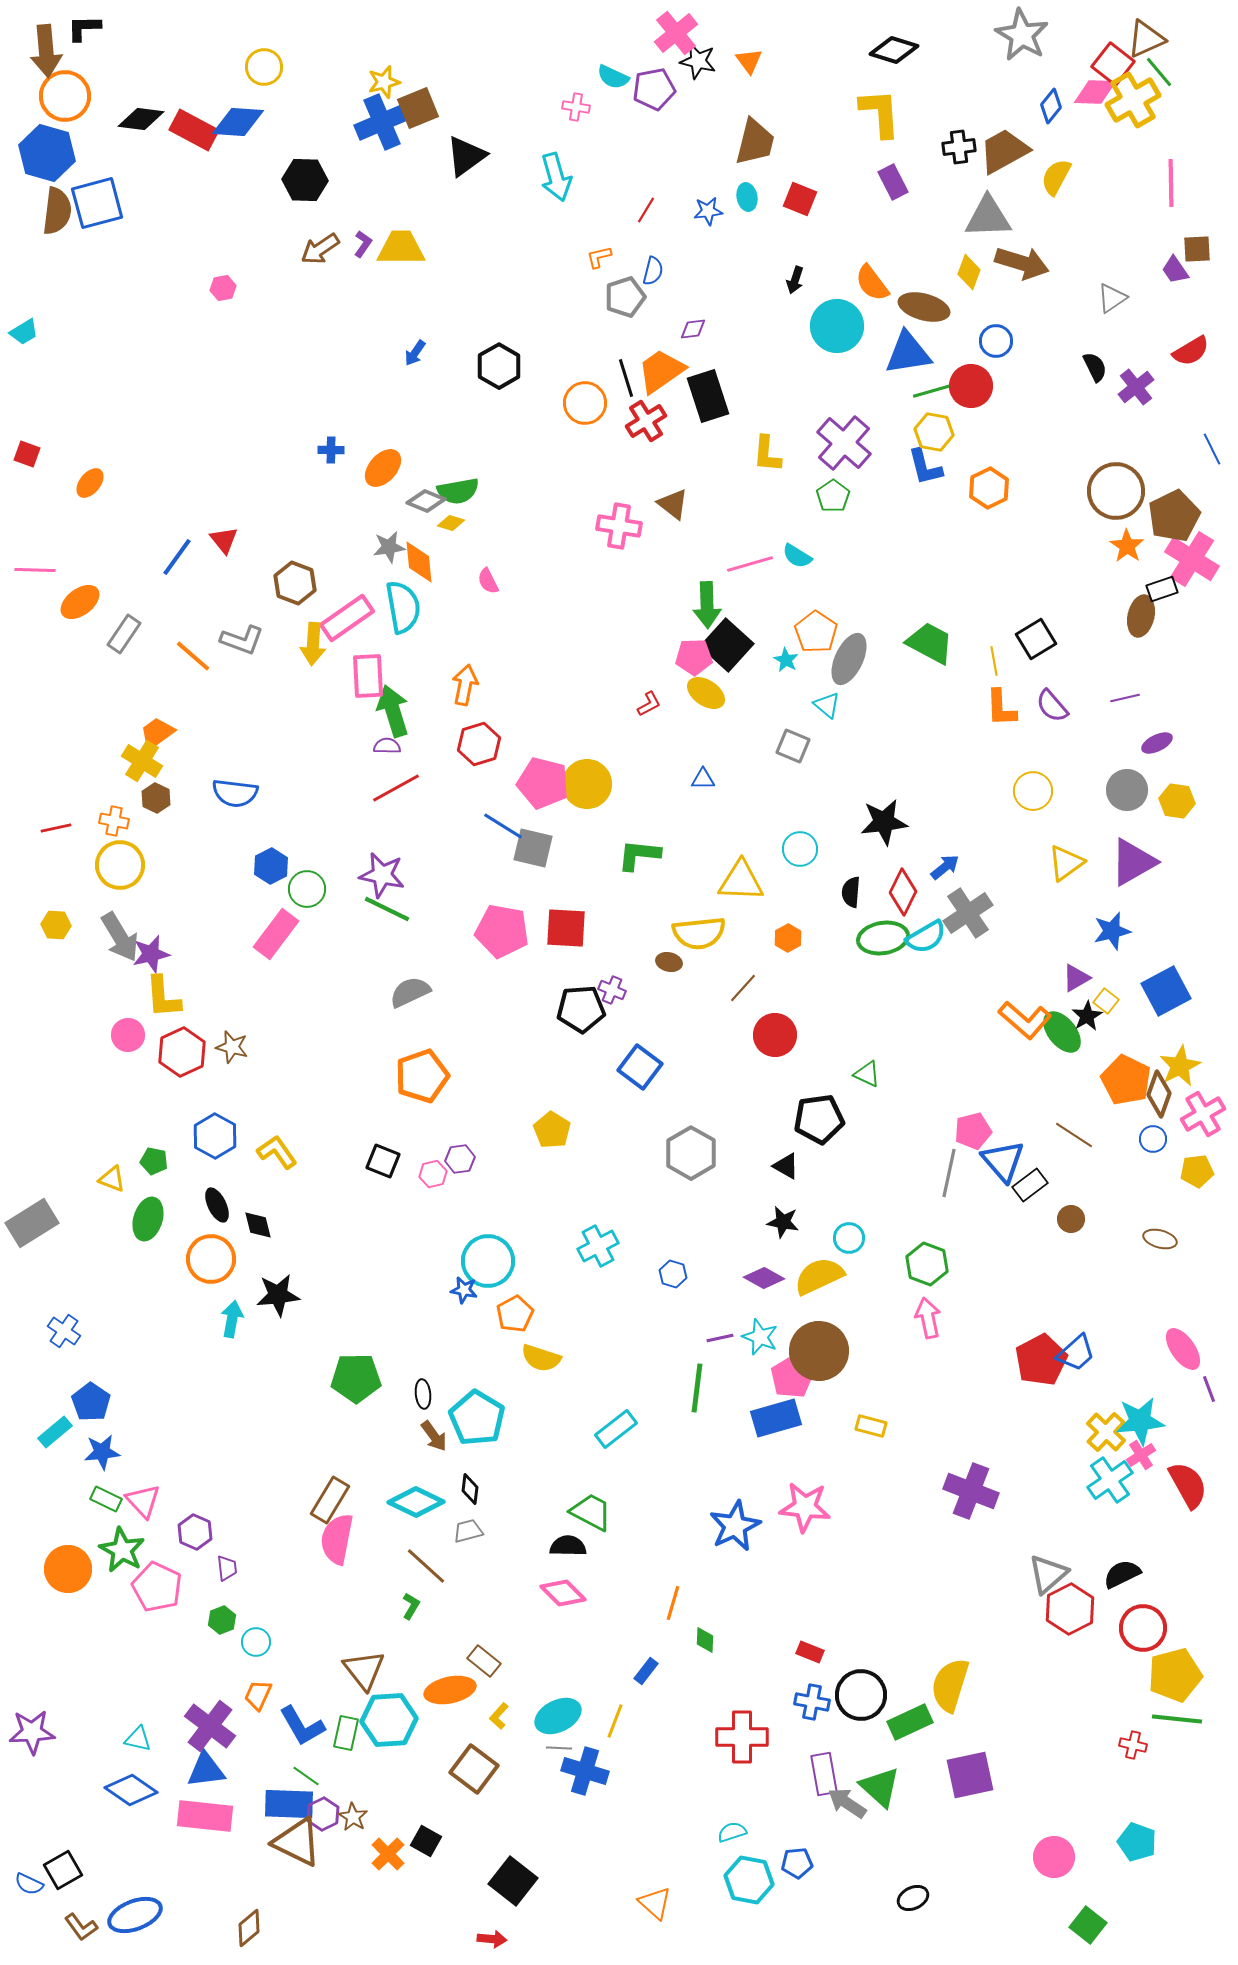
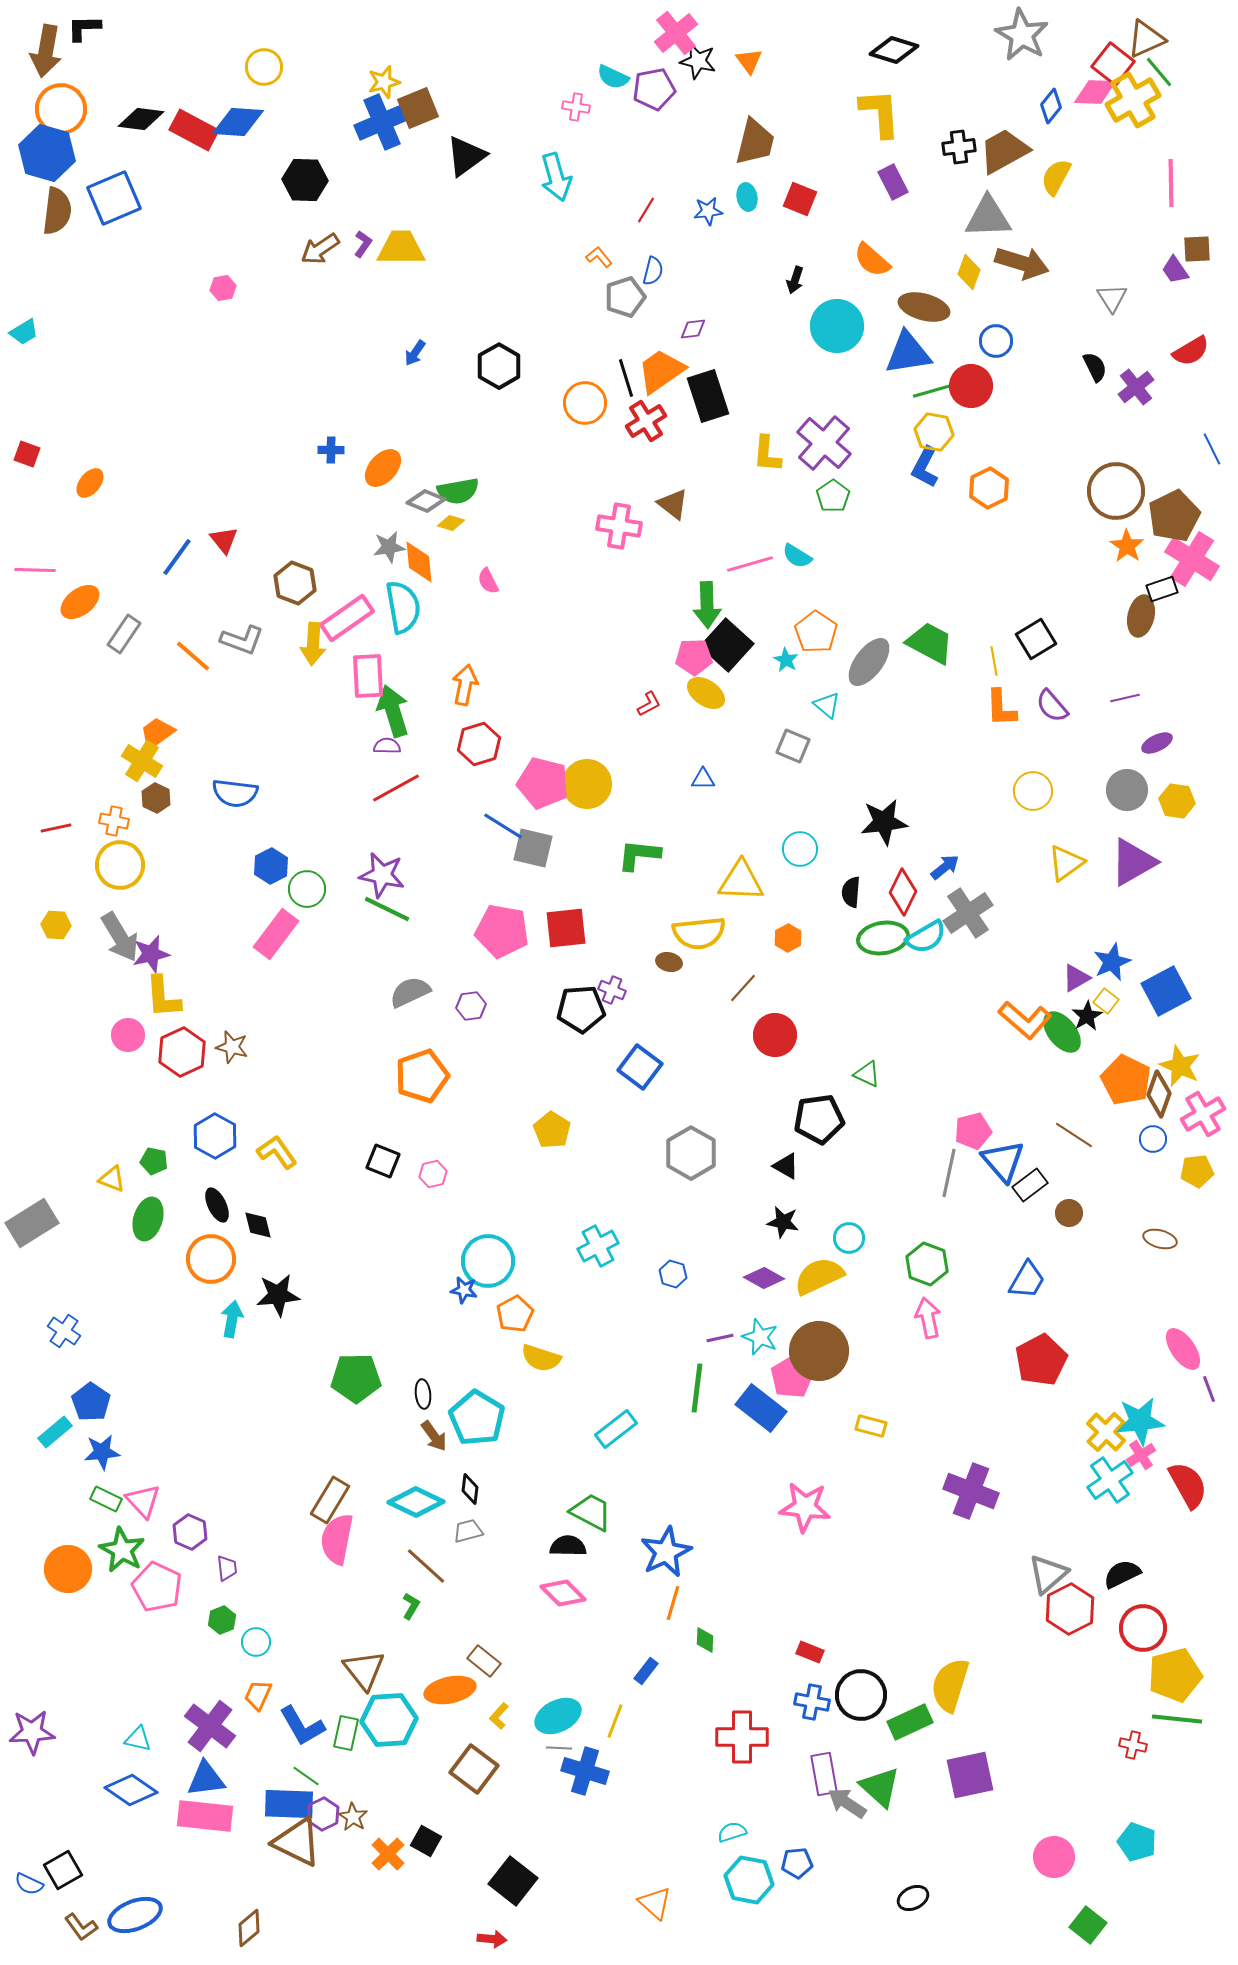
brown arrow at (46, 51): rotated 15 degrees clockwise
orange circle at (65, 96): moved 4 px left, 13 px down
blue square at (97, 203): moved 17 px right, 5 px up; rotated 8 degrees counterclockwise
orange L-shape at (599, 257): rotated 64 degrees clockwise
orange semicircle at (872, 283): moved 23 px up; rotated 12 degrees counterclockwise
gray triangle at (1112, 298): rotated 28 degrees counterclockwise
purple cross at (844, 443): moved 20 px left
blue L-shape at (925, 467): rotated 42 degrees clockwise
gray ellipse at (849, 659): moved 20 px right, 3 px down; rotated 12 degrees clockwise
red square at (566, 928): rotated 9 degrees counterclockwise
blue star at (1112, 931): moved 31 px down; rotated 9 degrees counterclockwise
yellow star at (1180, 1066): rotated 21 degrees counterclockwise
purple hexagon at (460, 1159): moved 11 px right, 153 px up
brown circle at (1071, 1219): moved 2 px left, 6 px up
blue trapezoid at (1076, 1353): moved 49 px left, 73 px up; rotated 18 degrees counterclockwise
blue rectangle at (776, 1418): moved 15 px left, 10 px up; rotated 54 degrees clockwise
blue star at (735, 1526): moved 69 px left, 26 px down
purple hexagon at (195, 1532): moved 5 px left
blue triangle at (206, 1770): moved 9 px down
